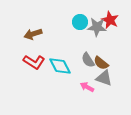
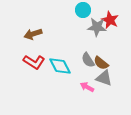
cyan circle: moved 3 px right, 12 px up
